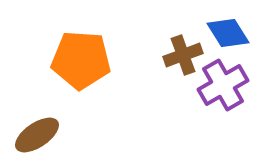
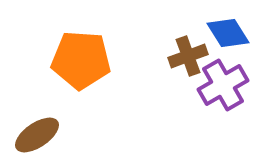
brown cross: moved 5 px right, 1 px down
